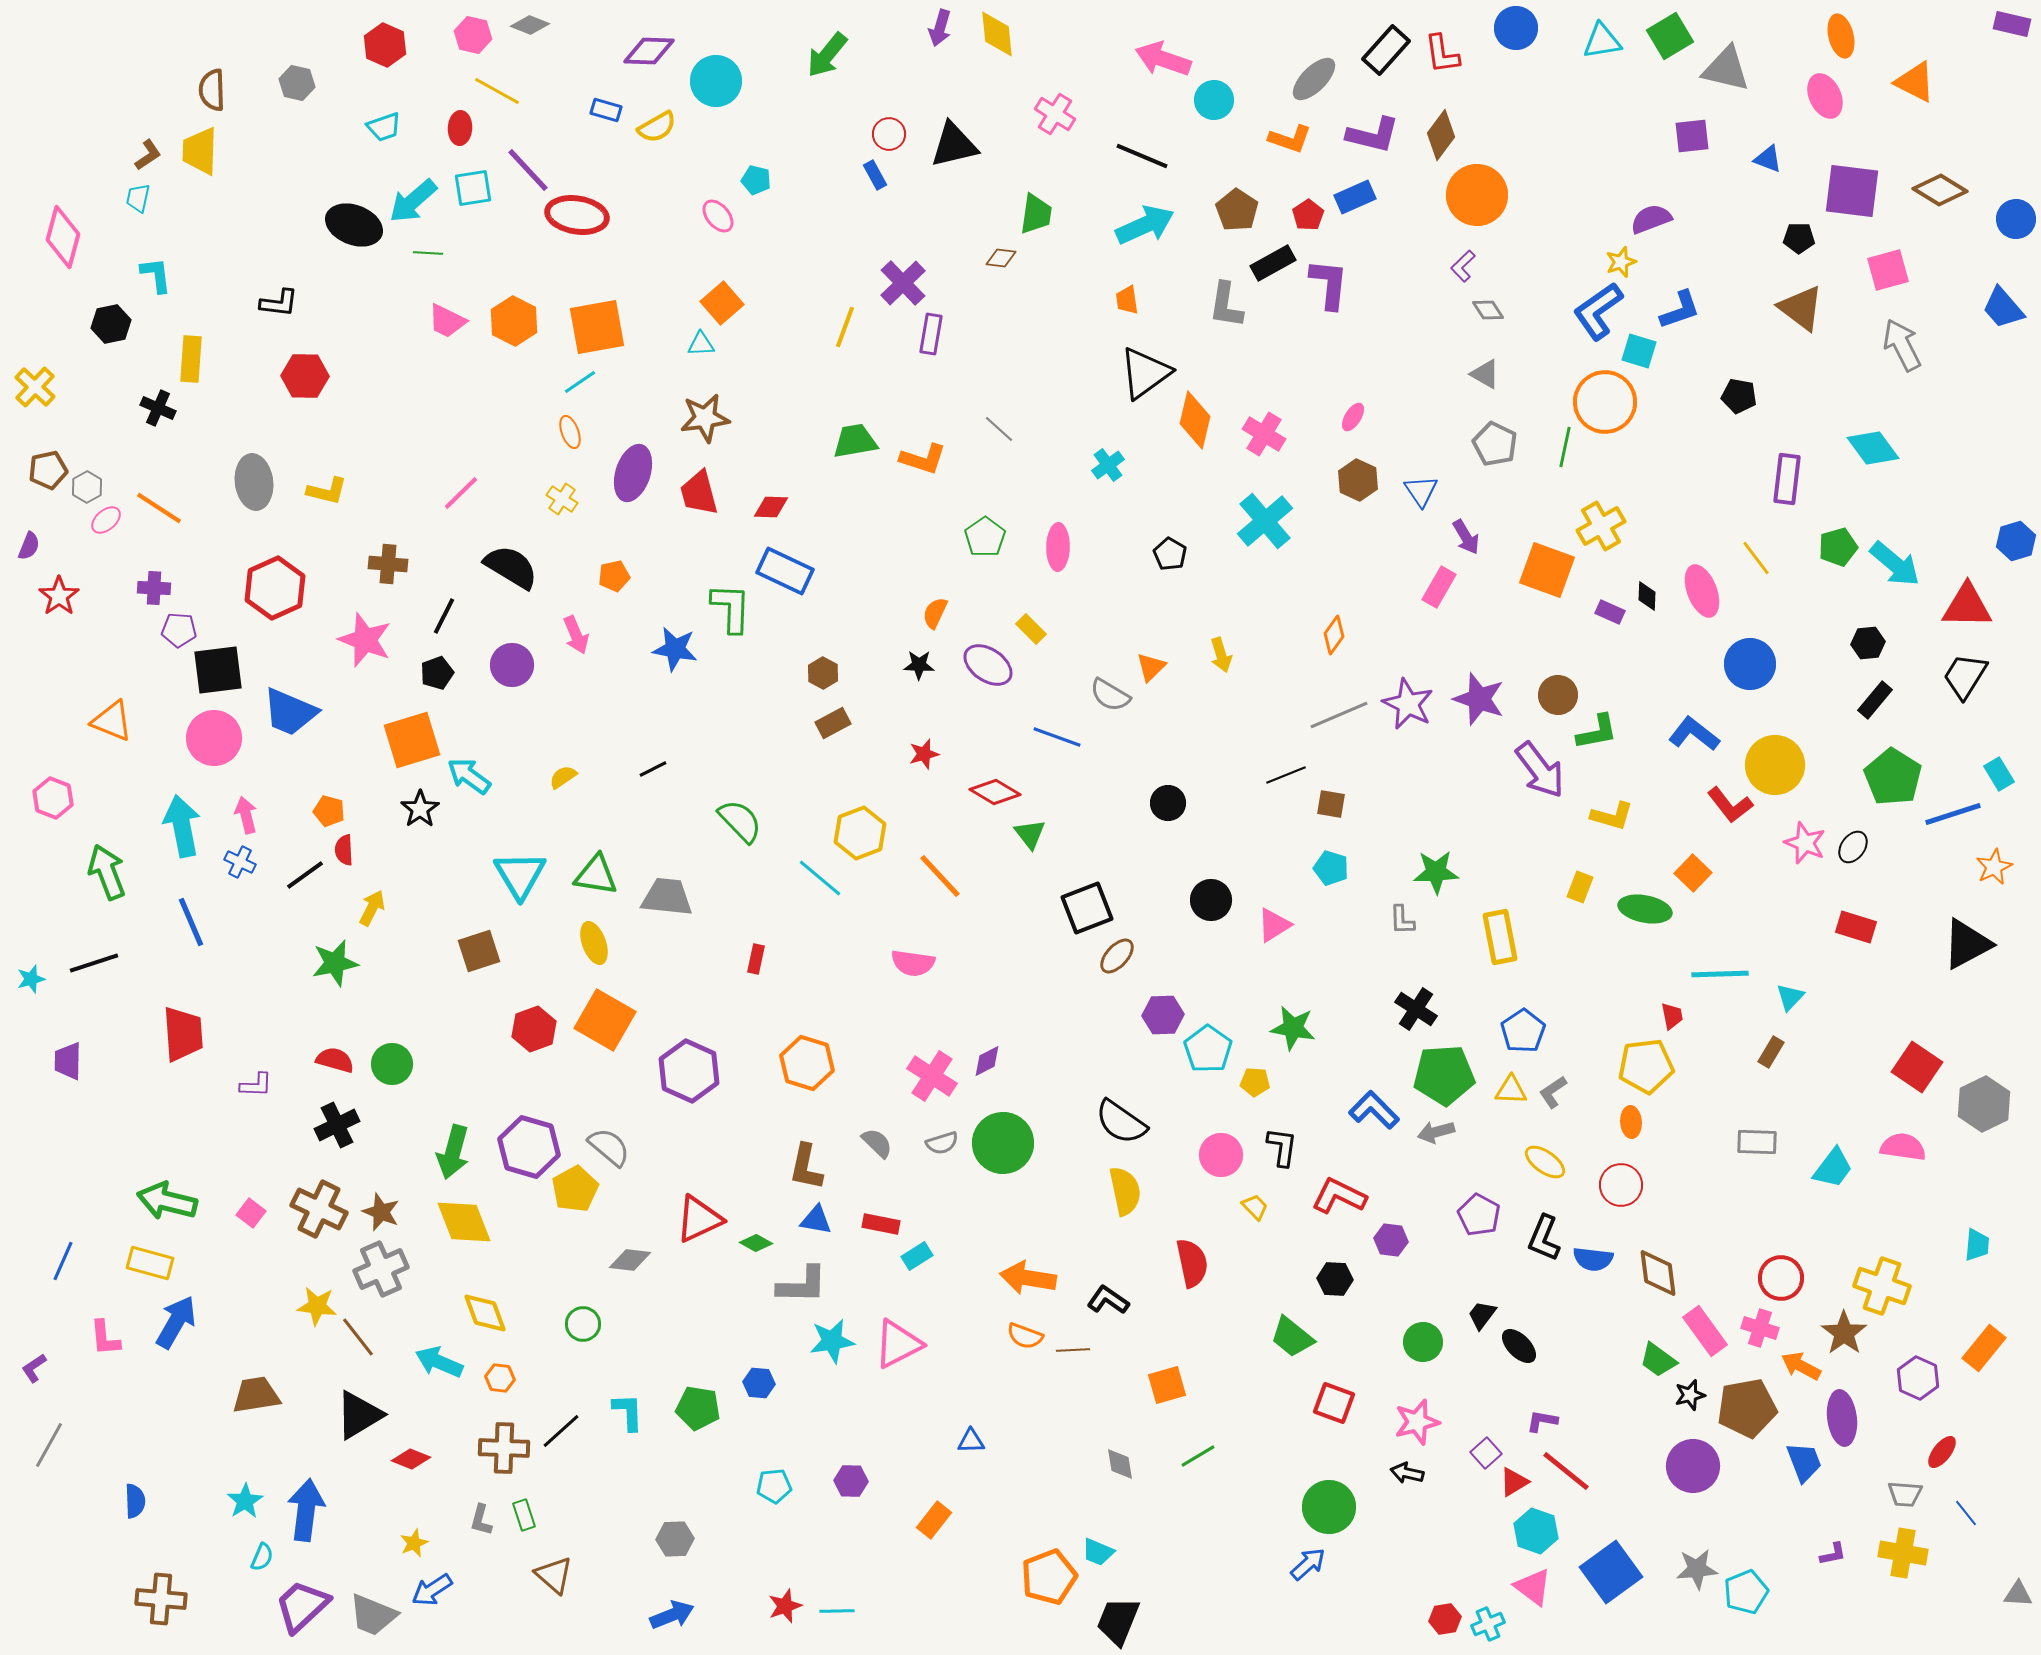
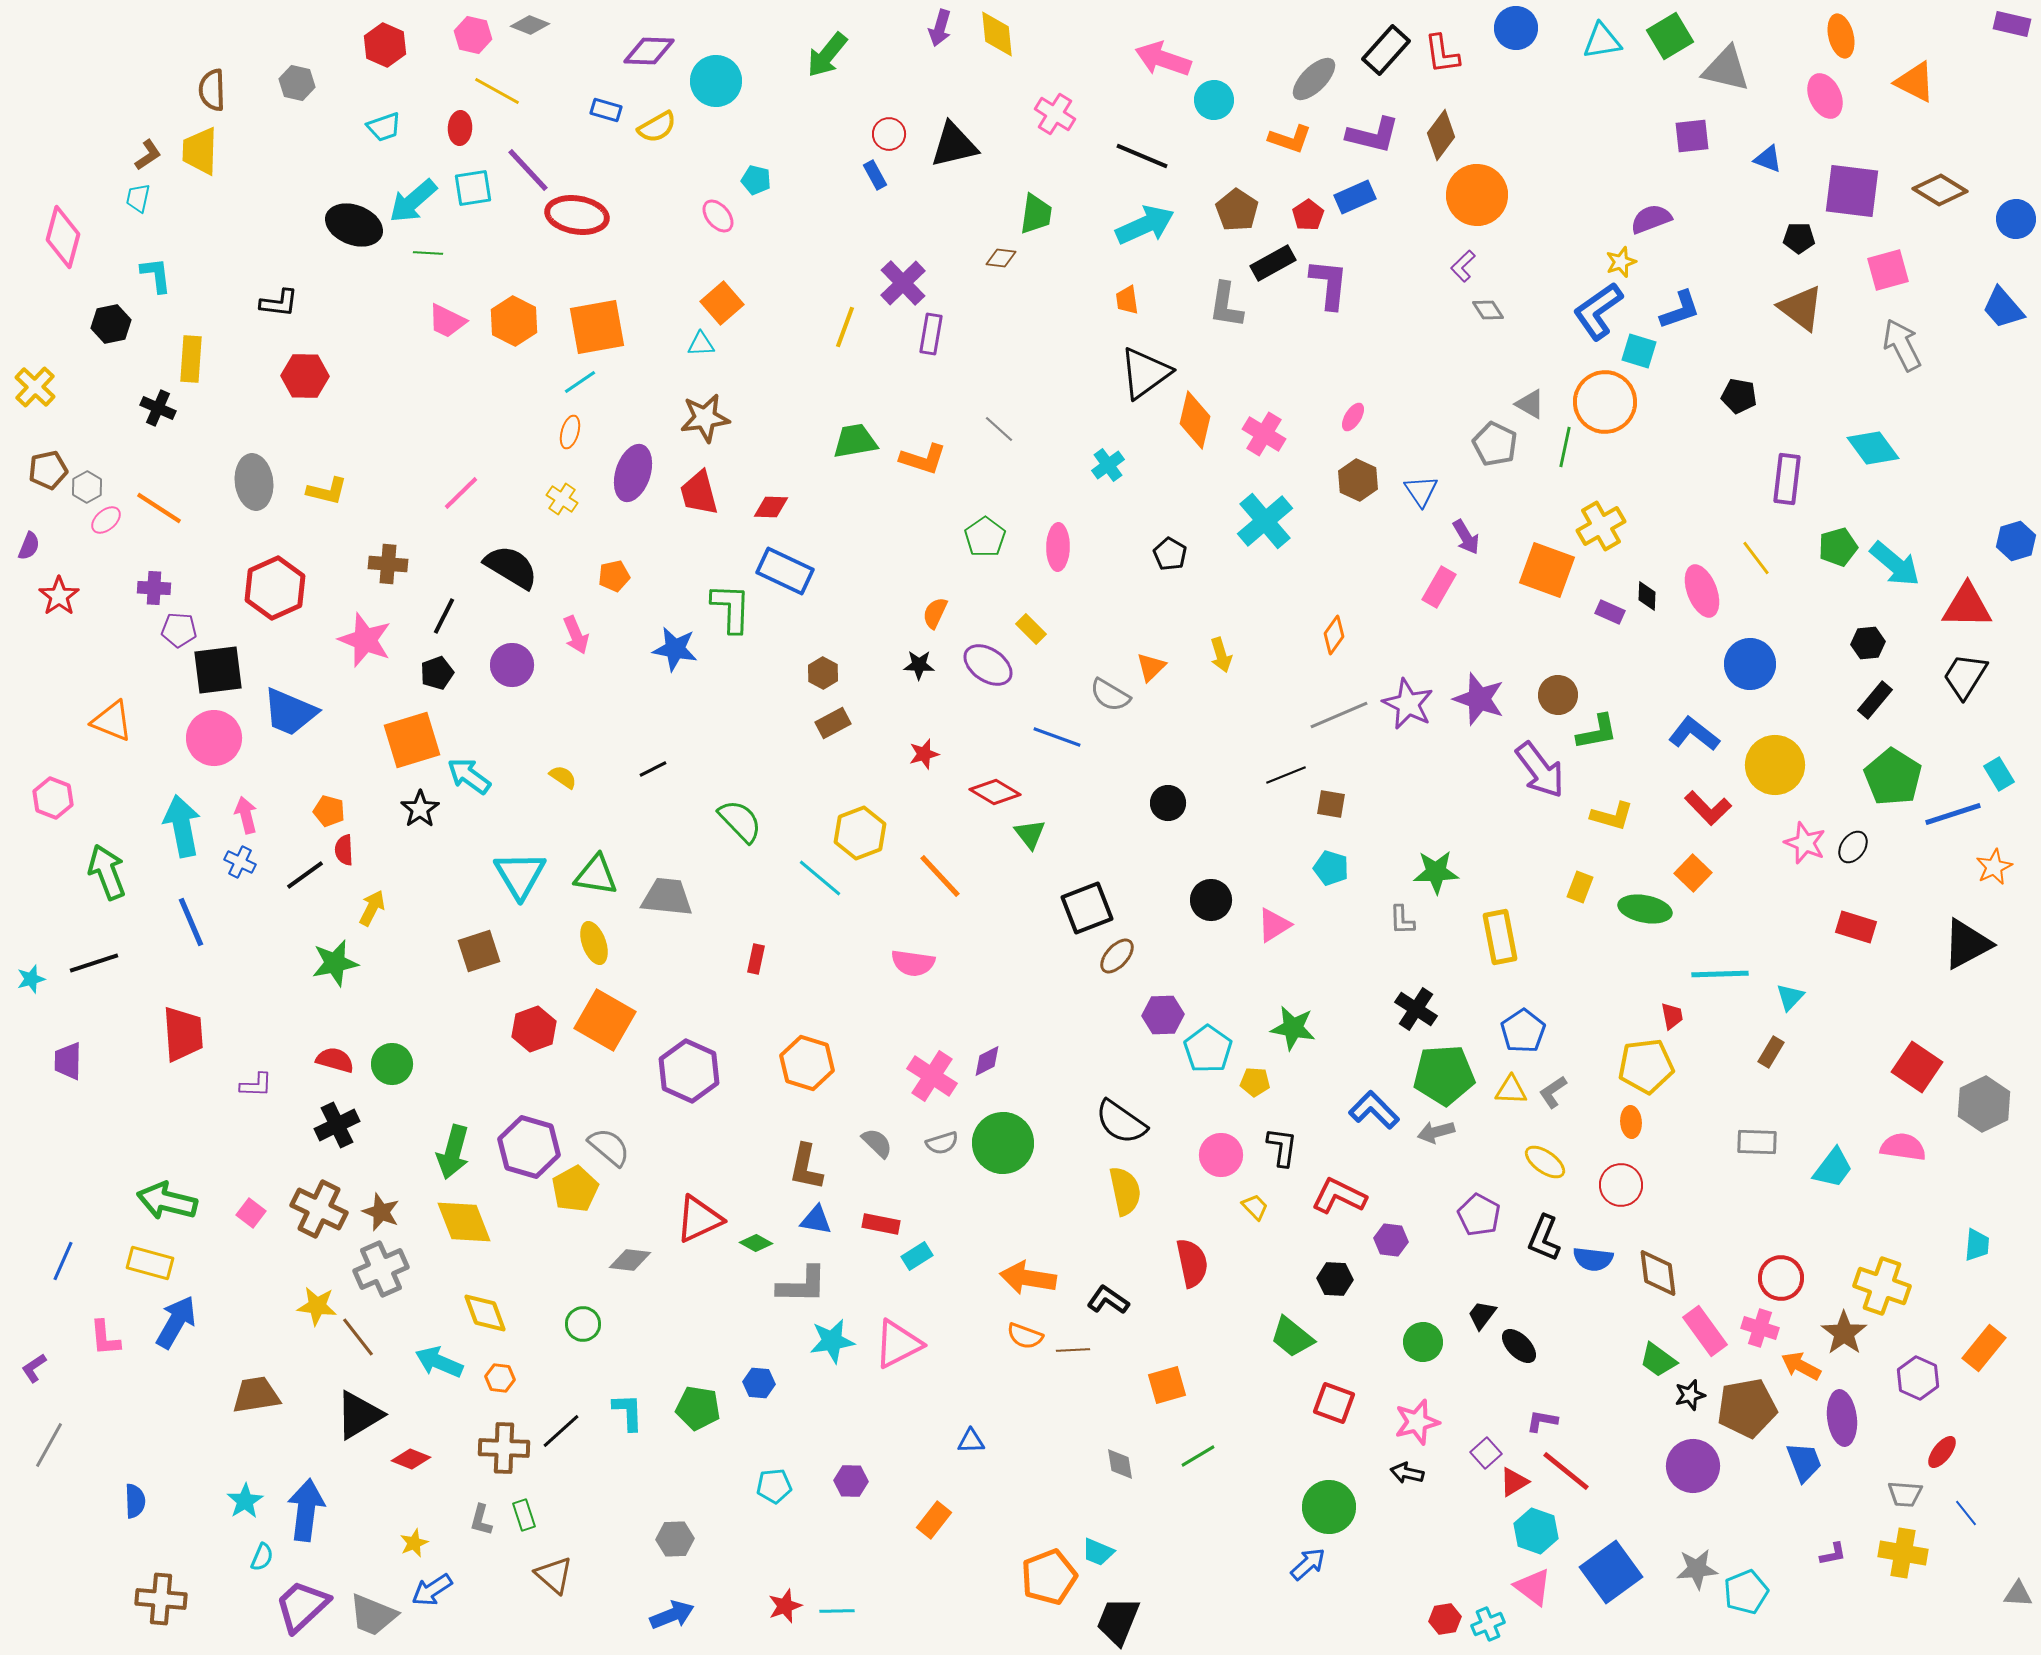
gray triangle at (1485, 374): moved 45 px right, 30 px down
orange ellipse at (570, 432): rotated 36 degrees clockwise
yellow semicircle at (563, 777): rotated 68 degrees clockwise
red L-shape at (1730, 805): moved 22 px left, 3 px down; rotated 6 degrees counterclockwise
